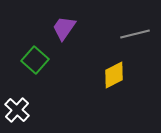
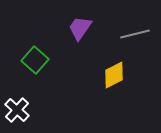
purple trapezoid: moved 16 px right
